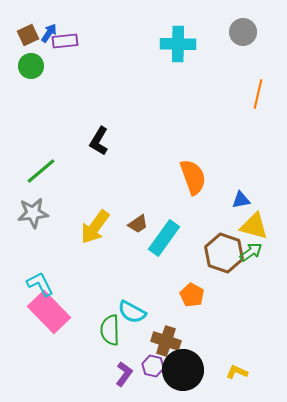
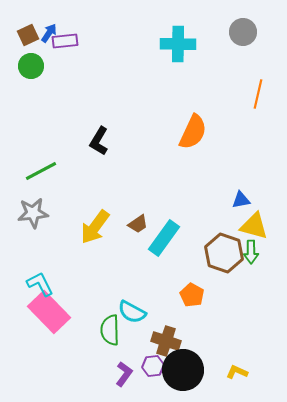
green line: rotated 12 degrees clockwise
orange semicircle: moved 45 px up; rotated 45 degrees clockwise
green arrow: rotated 125 degrees clockwise
purple hexagon: rotated 20 degrees counterclockwise
